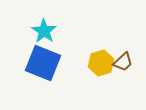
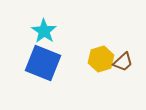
yellow hexagon: moved 4 px up
